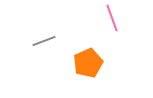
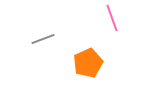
gray line: moved 1 px left, 2 px up
